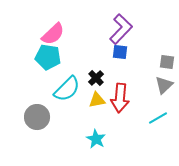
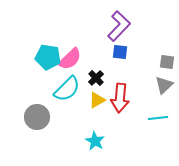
purple L-shape: moved 2 px left, 3 px up
pink semicircle: moved 17 px right, 25 px down
yellow triangle: rotated 18 degrees counterclockwise
cyan line: rotated 24 degrees clockwise
cyan star: moved 1 px left, 2 px down
